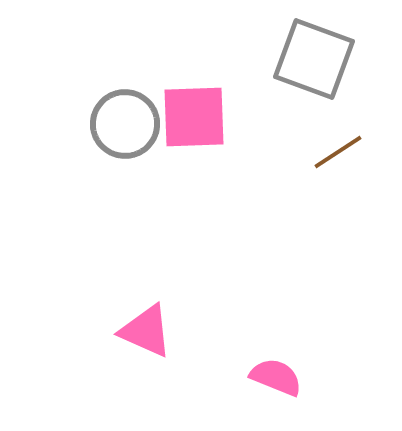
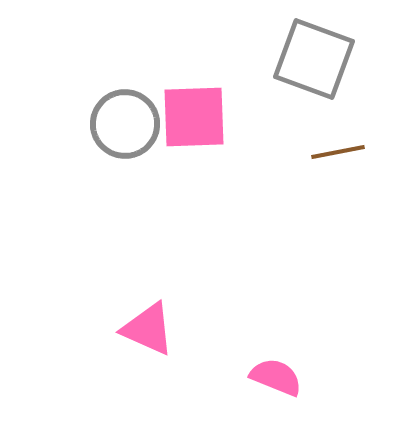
brown line: rotated 22 degrees clockwise
pink triangle: moved 2 px right, 2 px up
